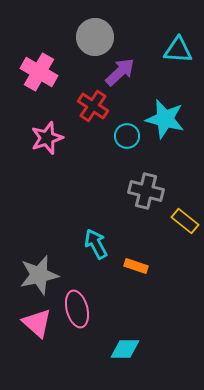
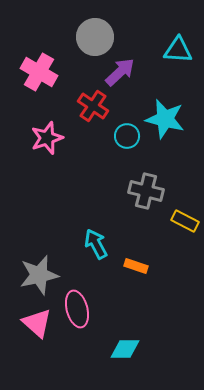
yellow rectangle: rotated 12 degrees counterclockwise
